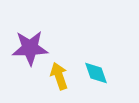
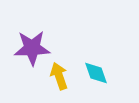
purple star: moved 2 px right
